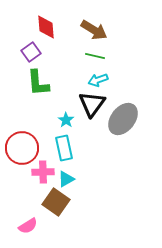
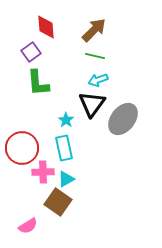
brown arrow: rotated 76 degrees counterclockwise
brown square: moved 2 px right
